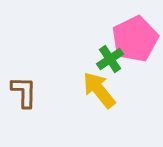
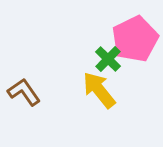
green cross: moved 2 px left; rotated 12 degrees counterclockwise
brown L-shape: rotated 36 degrees counterclockwise
